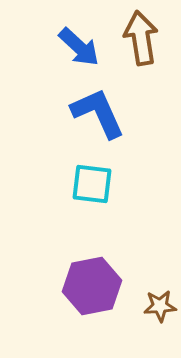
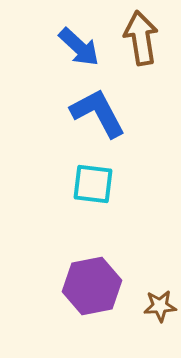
blue L-shape: rotated 4 degrees counterclockwise
cyan square: moved 1 px right
